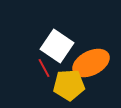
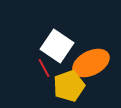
yellow pentagon: moved 1 px down; rotated 16 degrees counterclockwise
